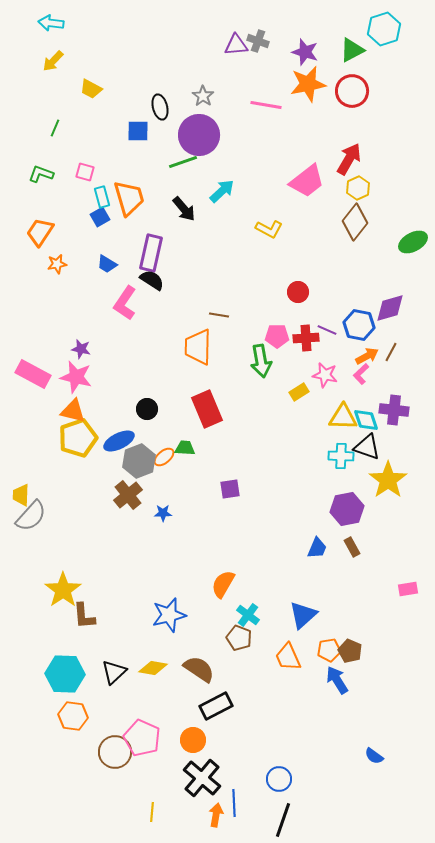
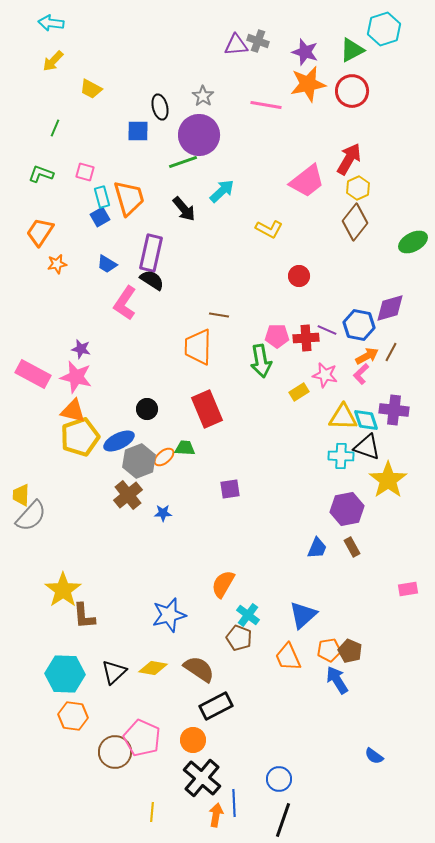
red circle at (298, 292): moved 1 px right, 16 px up
yellow pentagon at (78, 438): moved 2 px right, 1 px up
